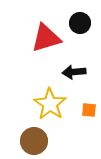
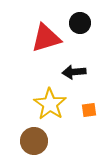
orange square: rotated 14 degrees counterclockwise
